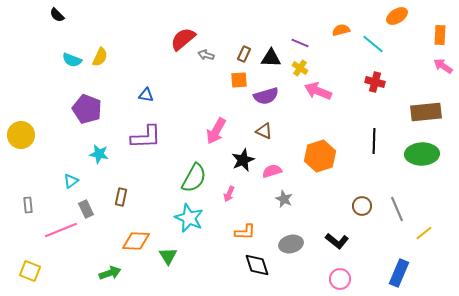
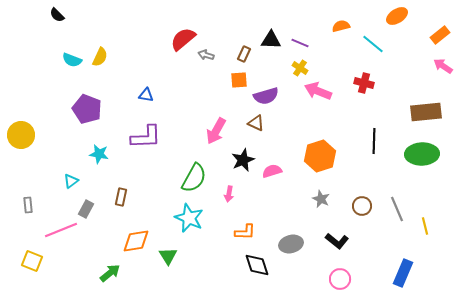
orange semicircle at (341, 30): moved 4 px up
orange rectangle at (440, 35): rotated 48 degrees clockwise
black triangle at (271, 58): moved 18 px up
red cross at (375, 82): moved 11 px left, 1 px down
brown triangle at (264, 131): moved 8 px left, 8 px up
pink arrow at (229, 194): rotated 14 degrees counterclockwise
gray star at (284, 199): moved 37 px right
gray rectangle at (86, 209): rotated 54 degrees clockwise
yellow line at (424, 233): moved 1 px right, 7 px up; rotated 66 degrees counterclockwise
orange diamond at (136, 241): rotated 12 degrees counterclockwise
yellow square at (30, 271): moved 2 px right, 10 px up
green arrow at (110, 273): rotated 20 degrees counterclockwise
blue rectangle at (399, 273): moved 4 px right
